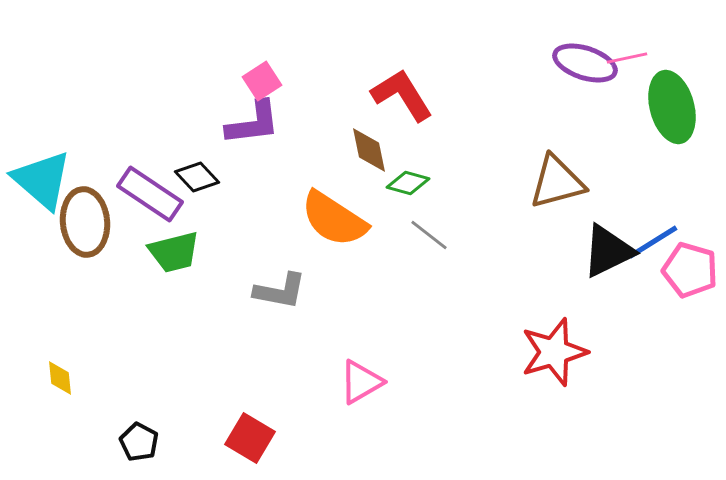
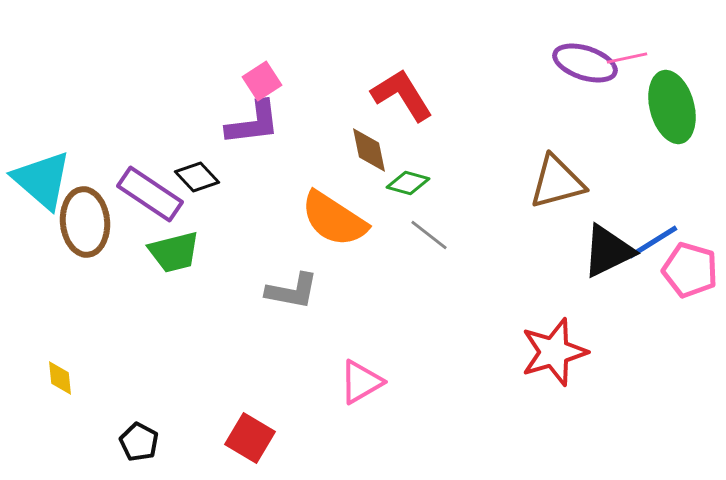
gray L-shape: moved 12 px right
